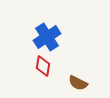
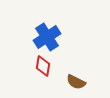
brown semicircle: moved 2 px left, 1 px up
